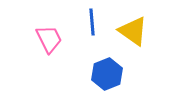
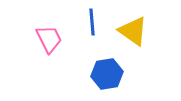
blue hexagon: rotated 12 degrees clockwise
